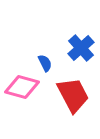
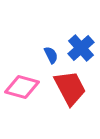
blue semicircle: moved 6 px right, 8 px up
red trapezoid: moved 3 px left, 7 px up
